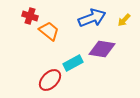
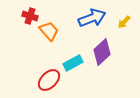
yellow arrow: moved 2 px down
orange trapezoid: rotated 10 degrees clockwise
purple diamond: moved 3 px down; rotated 52 degrees counterclockwise
red ellipse: moved 1 px left
